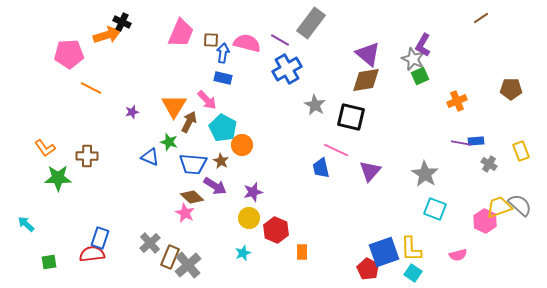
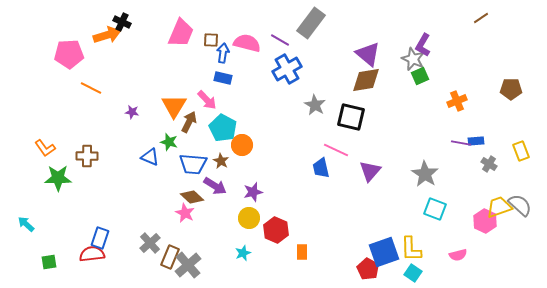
purple star at (132, 112): rotated 24 degrees clockwise
